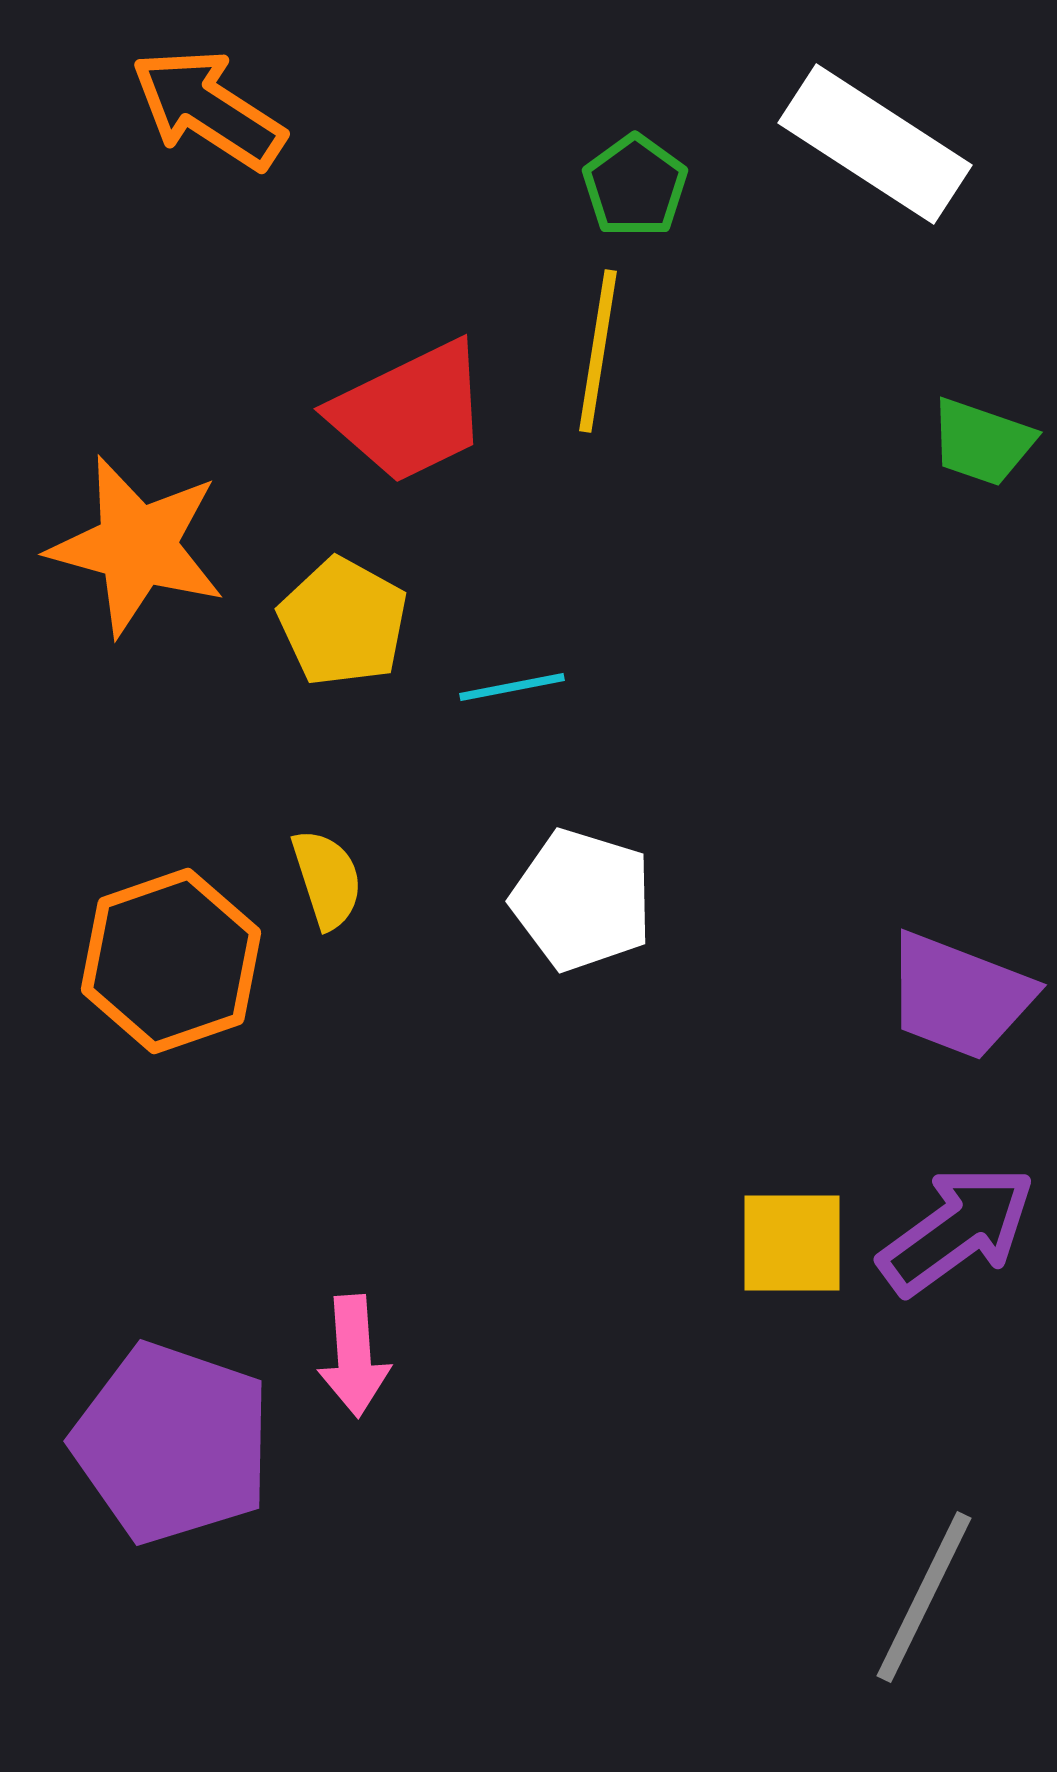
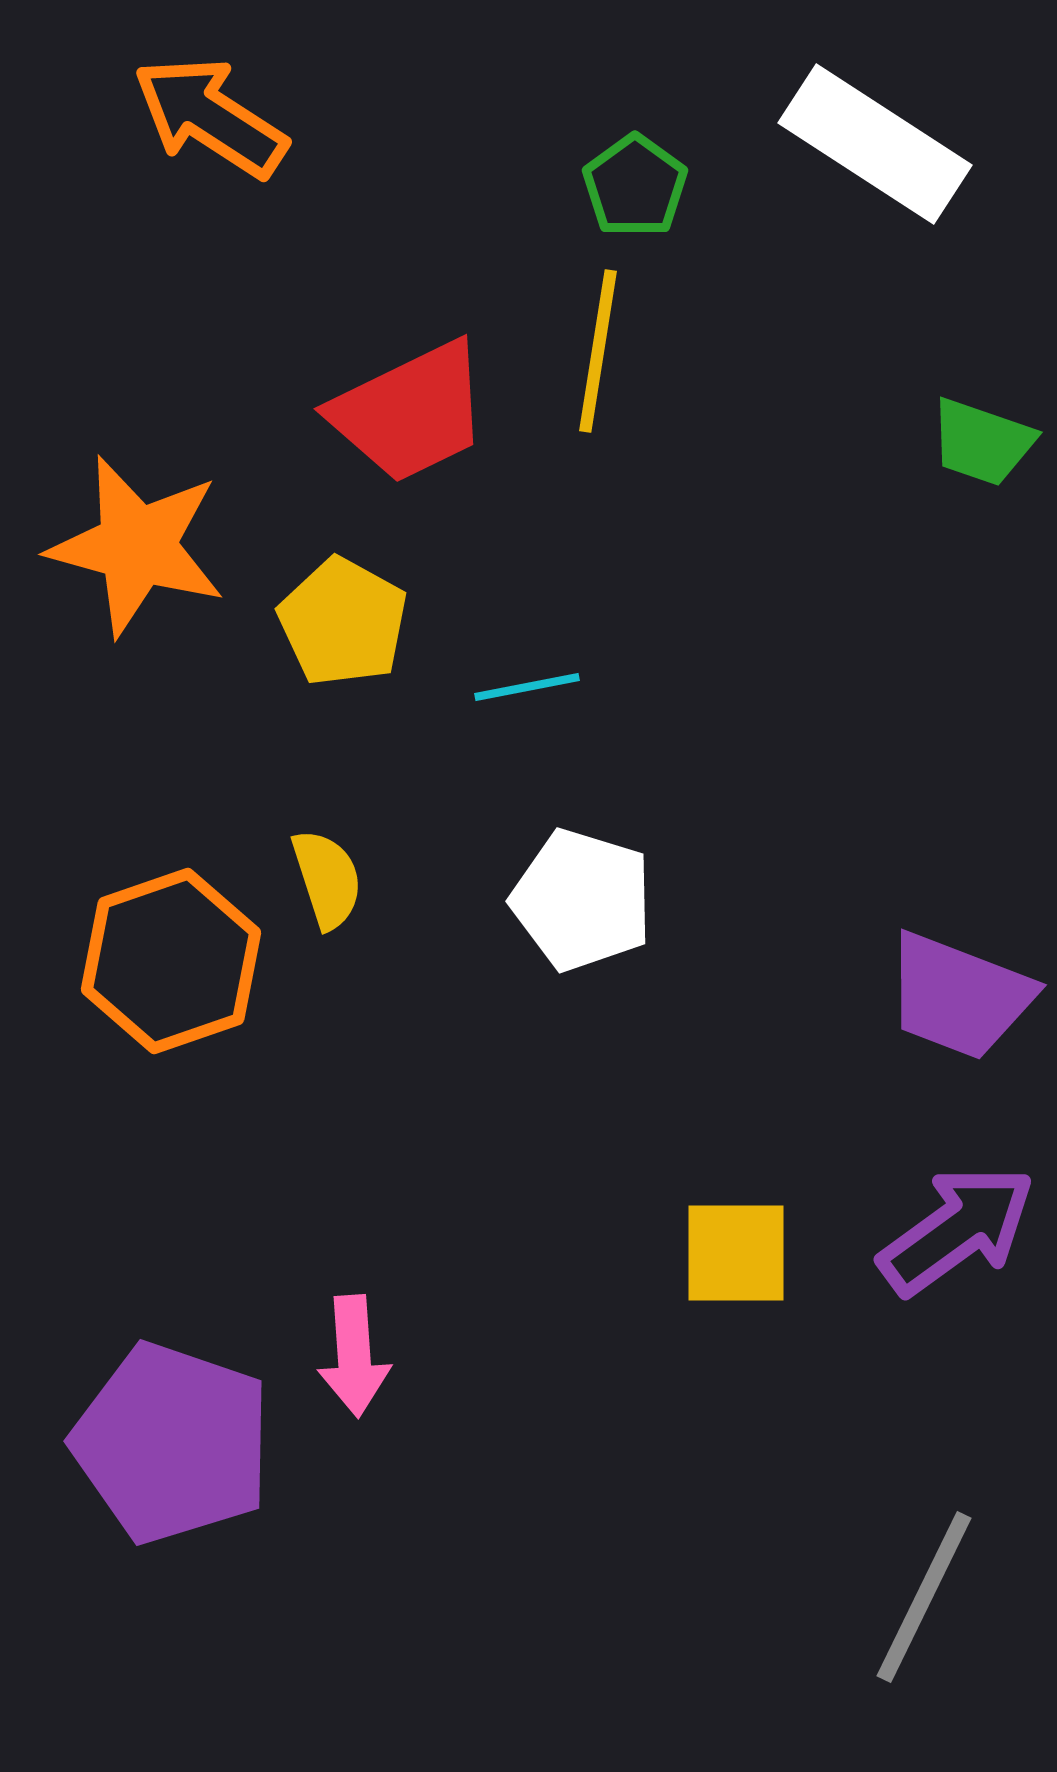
orange arrow: moved 2 px right, 8 px down
cyan line: moved 15 px right
yellow square: moved 56 px left, 10 px down
